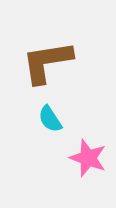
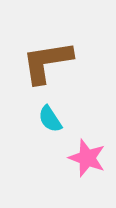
pink star: moved 1 px left
